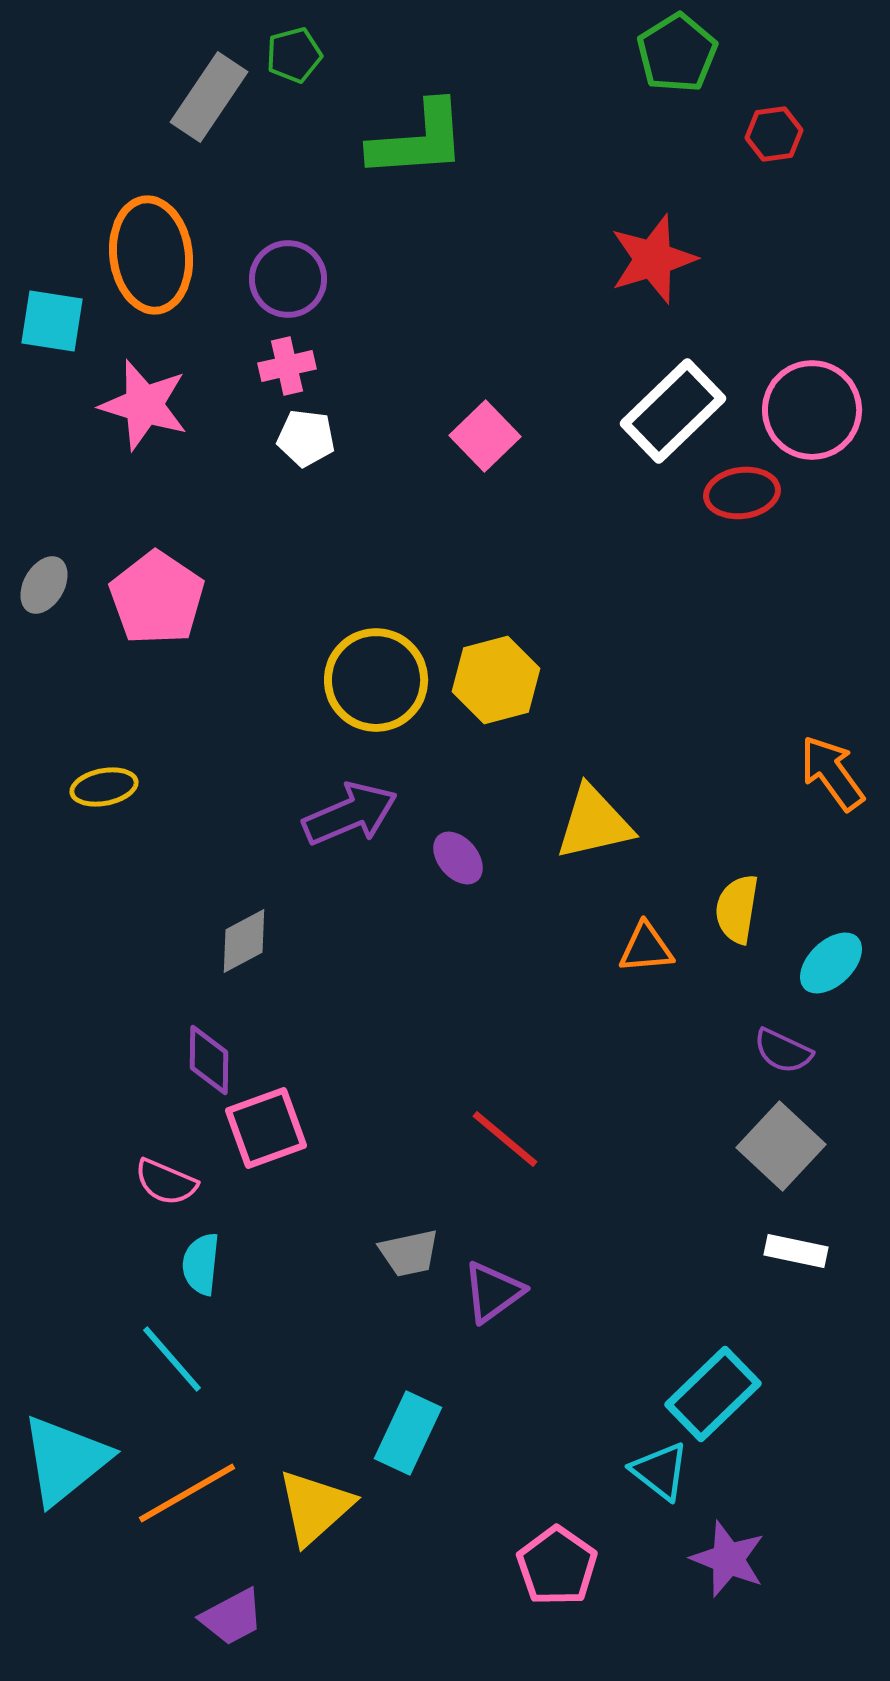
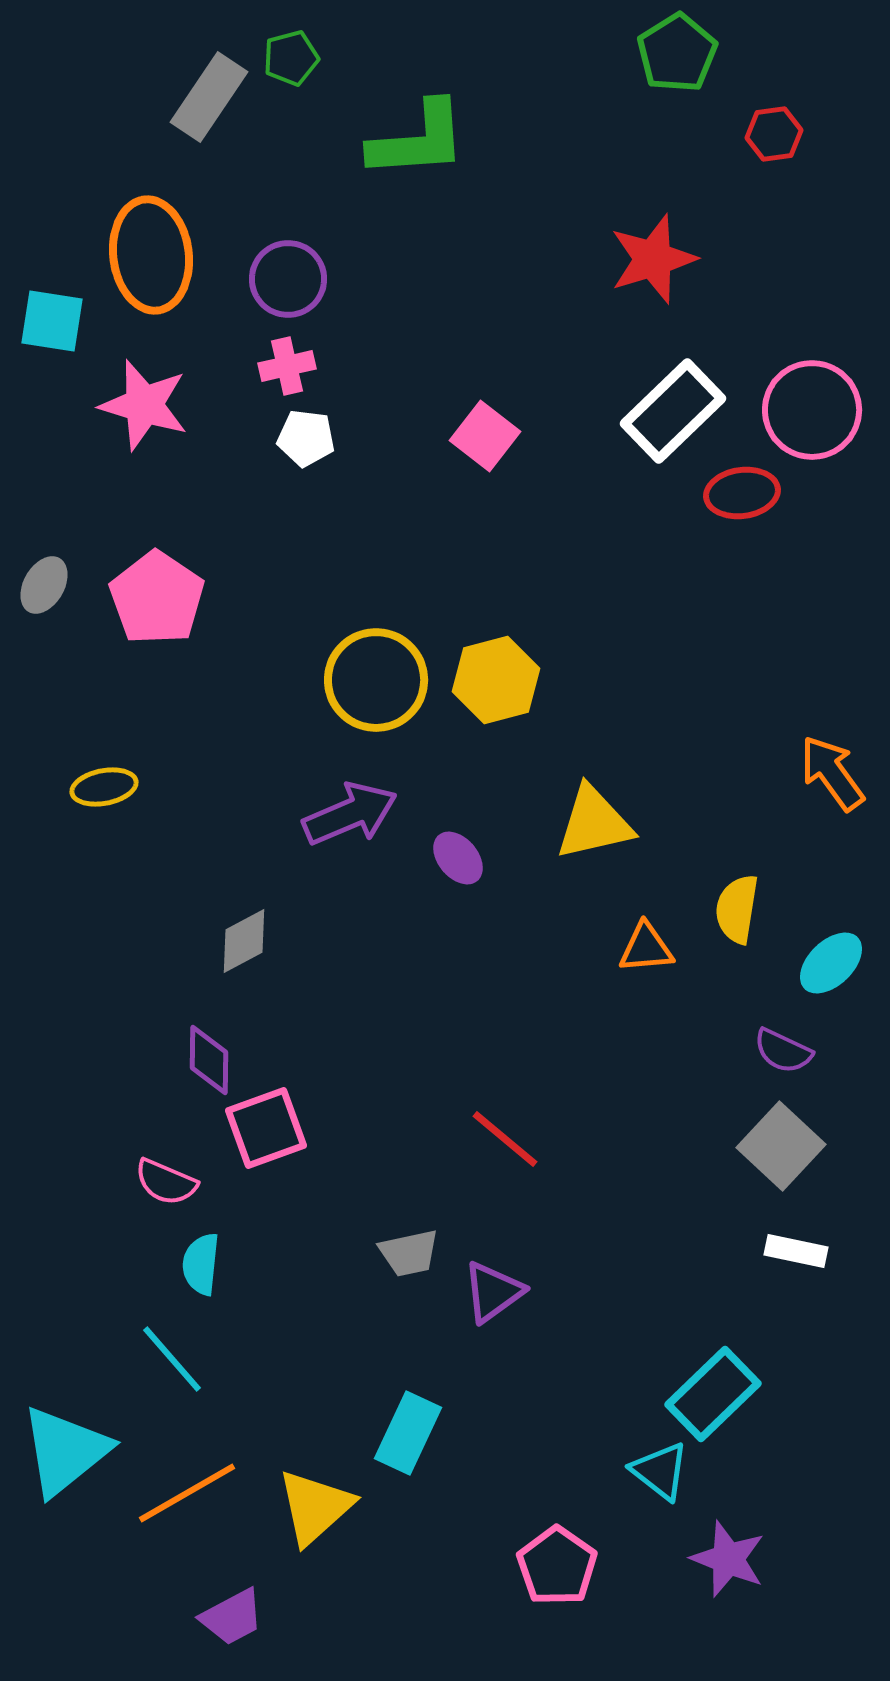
green pentagon at (294, 55): moved 3 px left, 3 px down
pink square at (485, 436): rotated 8 degrees counterclockwise
cyan triangle at (65, 1460): moved 9 px up
